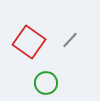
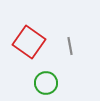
gray line: moved 6 px down; rotated 54 degrees counterclockwise
